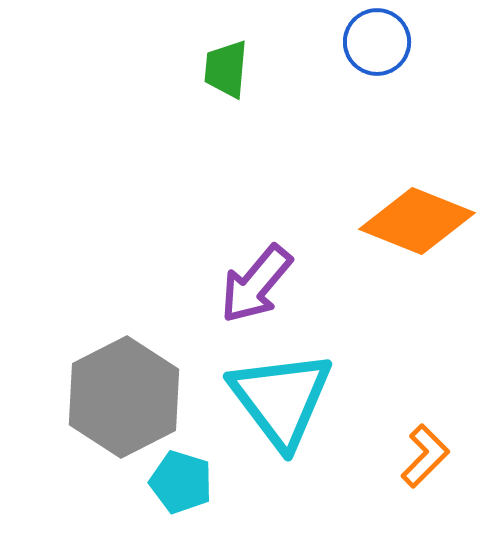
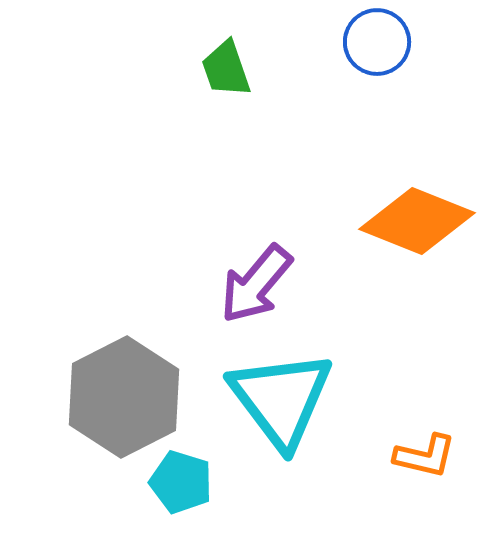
green trapezoid: rotated 24 degrees counterclockwise
orange L-shape: rotated 58 degrees clockwise
